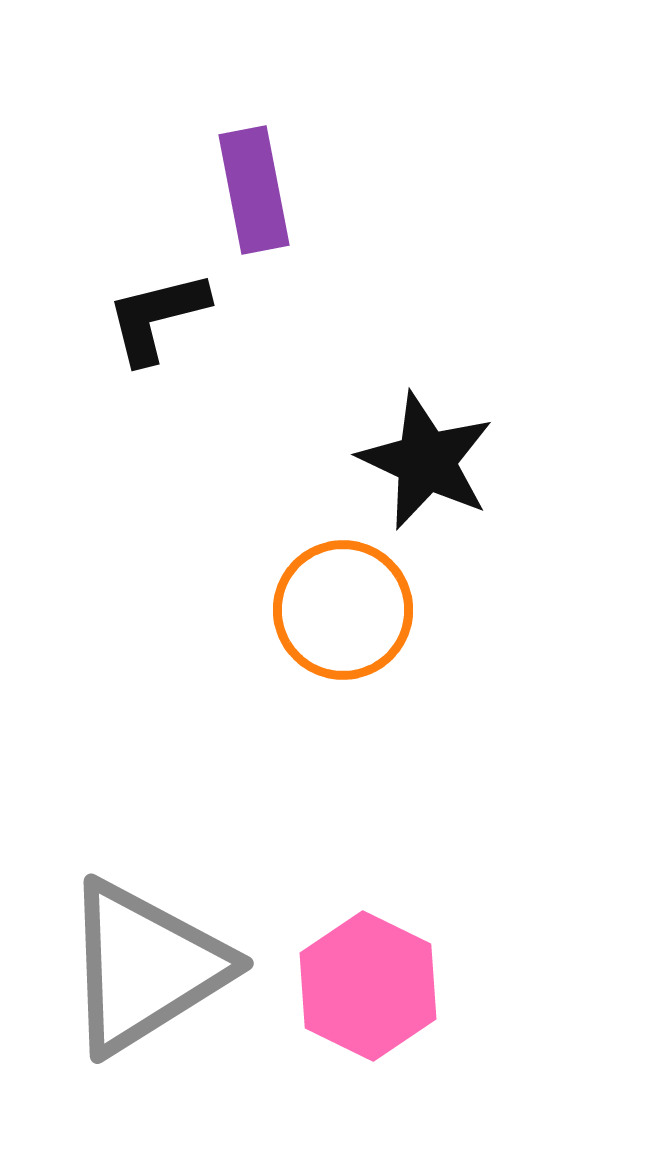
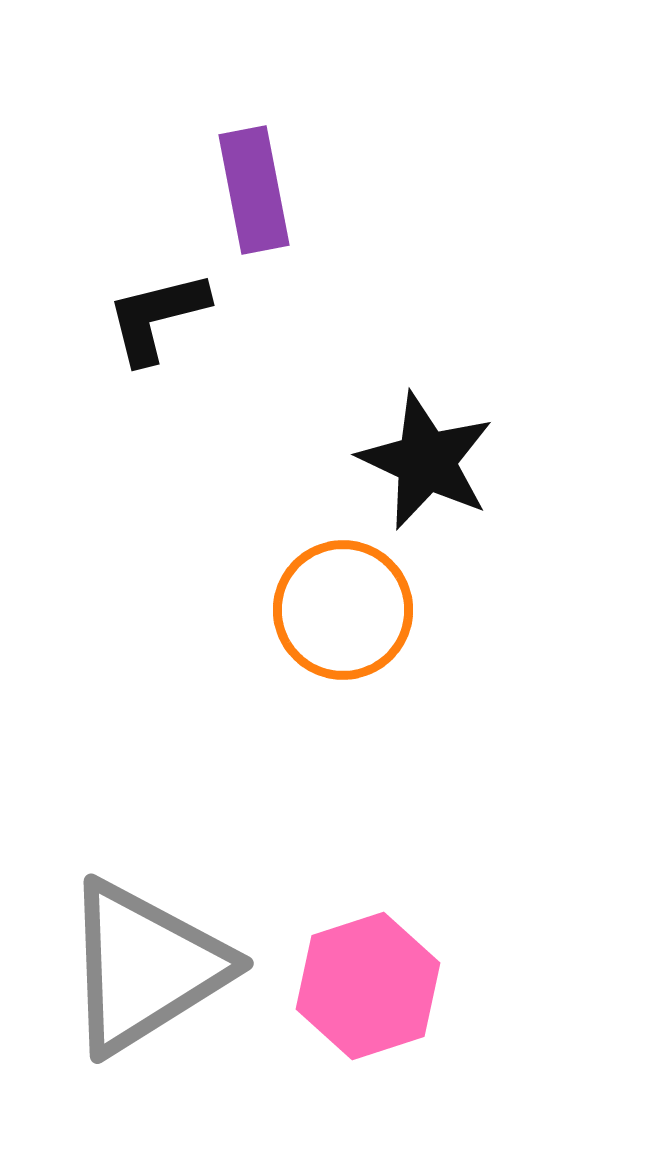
pink hexagon: rotated 16 degrees clockwise
